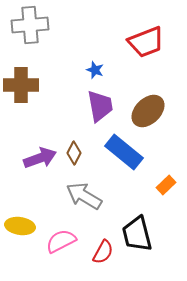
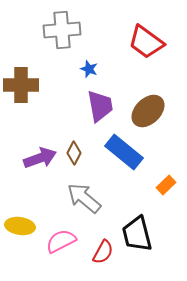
gray cross: moved 32 px right, 5 px down
red trapezoid: rotated 57 degrees clockwise
blue star: moved 6 px left, 1 px up
gray arrow: moved 2 px down; rotated 9 degrees clockwise
